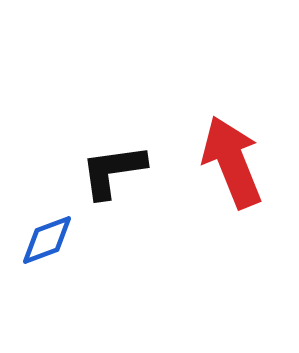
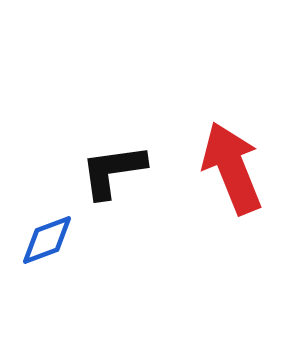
red arrow: moved 6 px down
